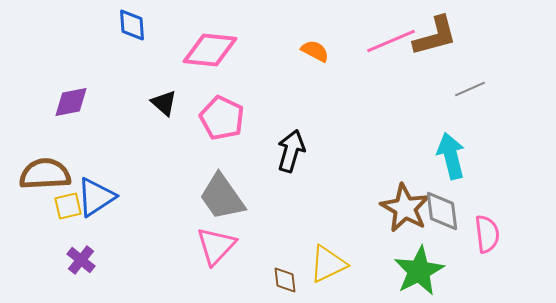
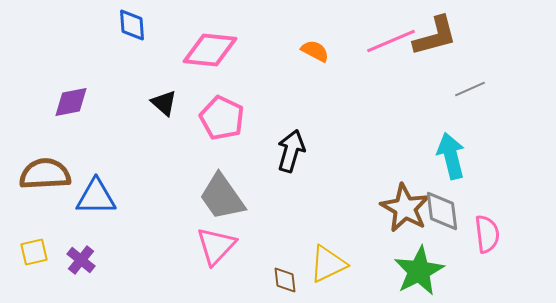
blue triangle: rotated 33 degrees clockwise
yellow square: moved 34 px left, 46 px down
